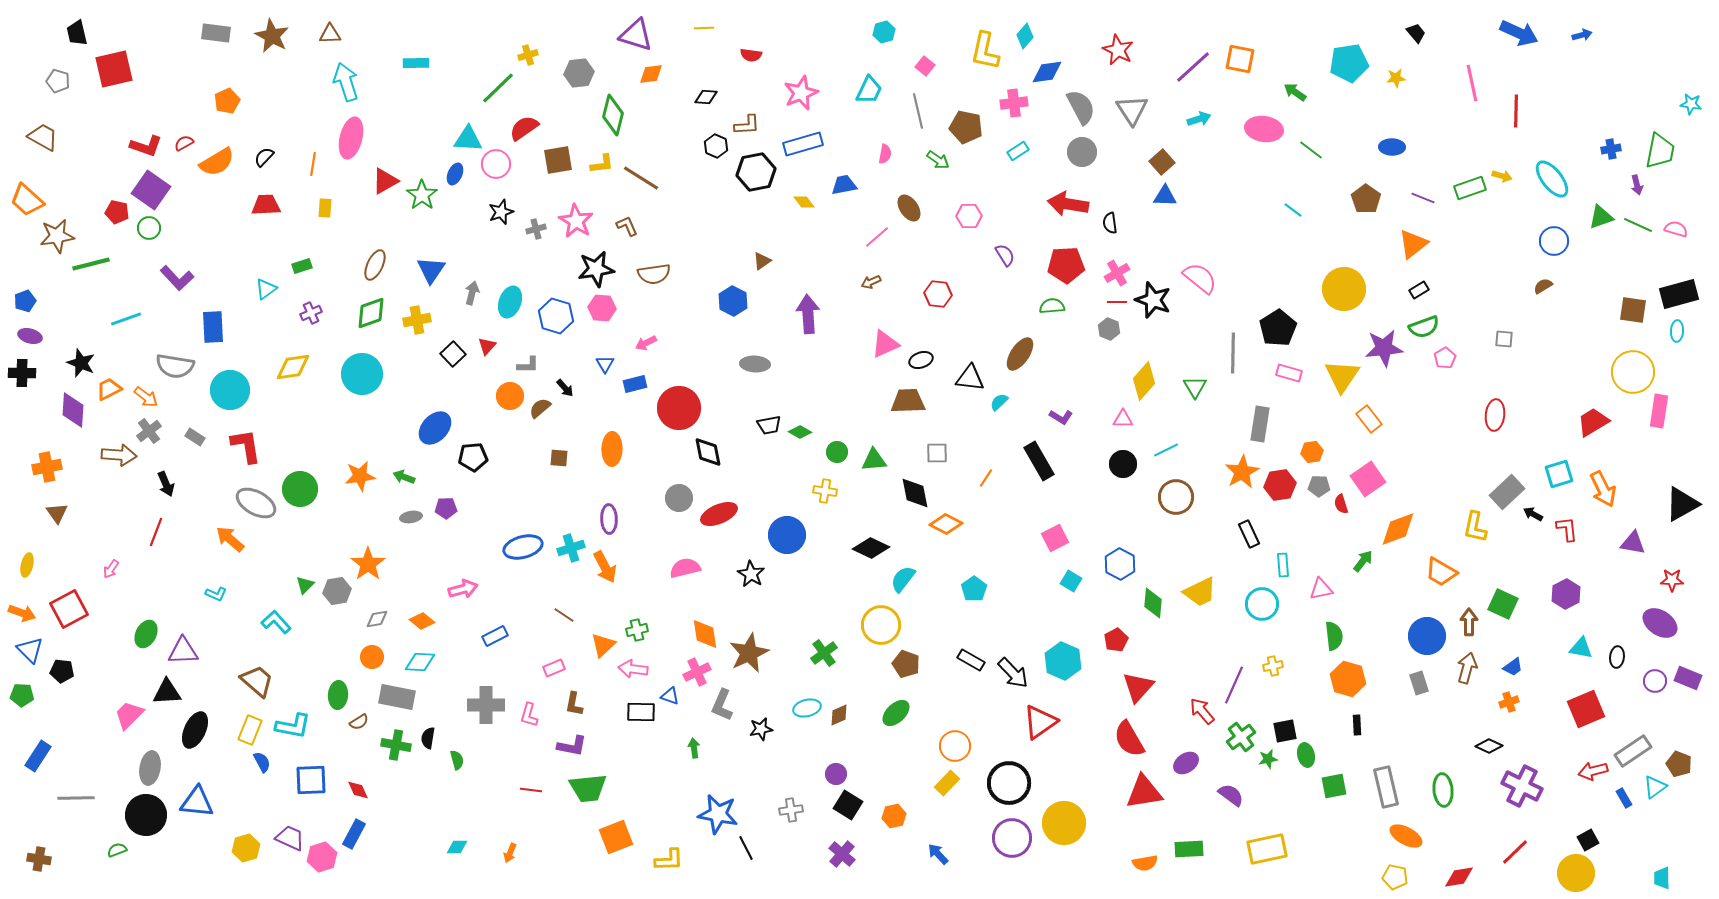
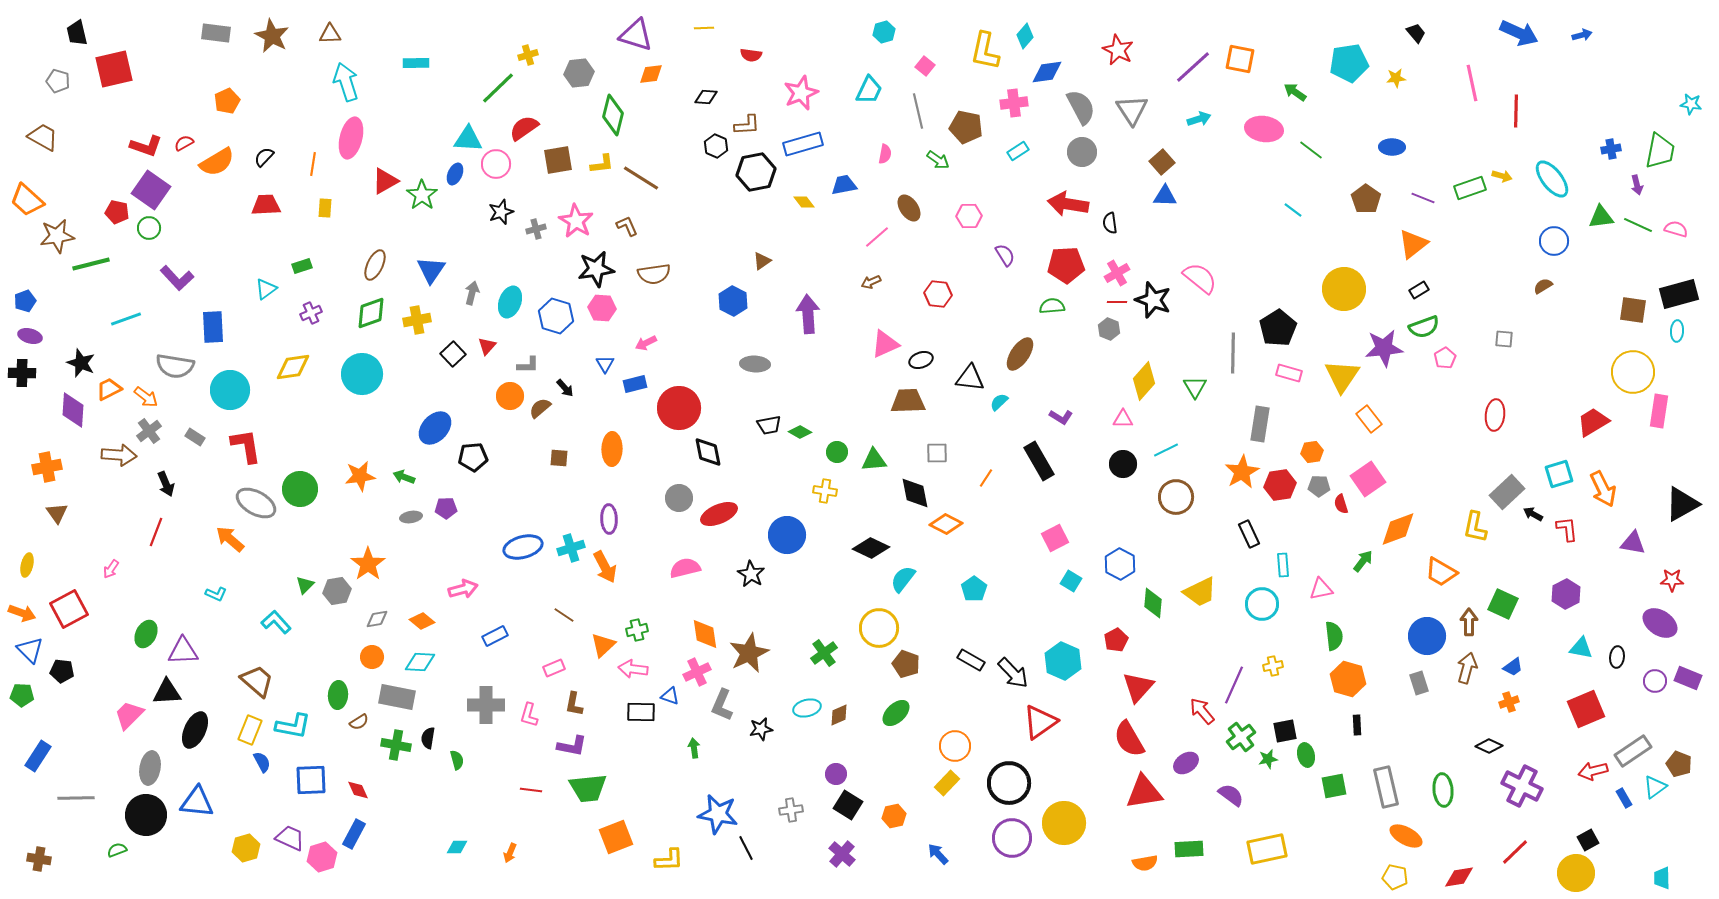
green triangle at (1601, 217): rotated 12 degrees clockwise
yellow circle at (881, 625): moved 2 px left, 3 px down
